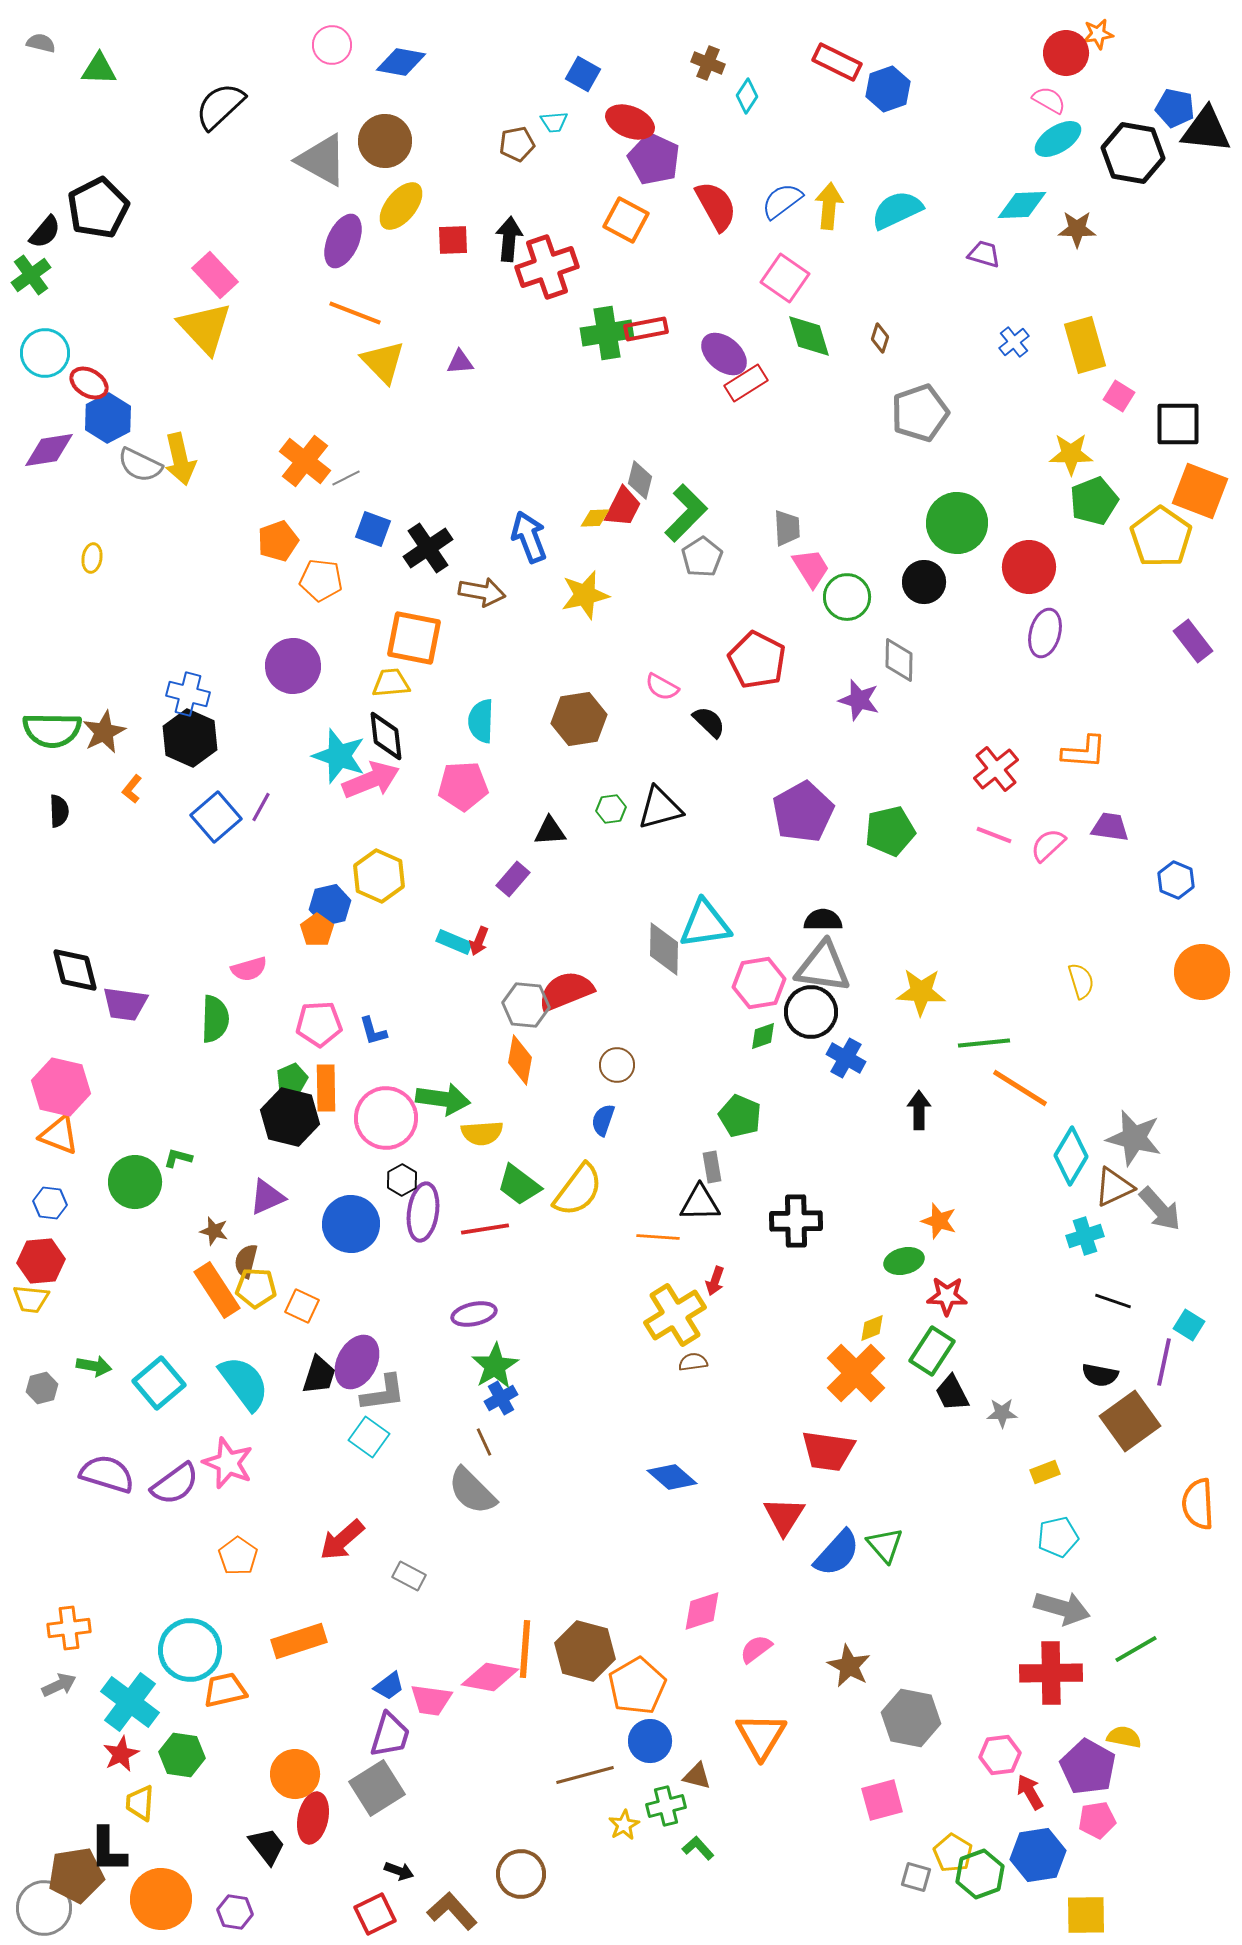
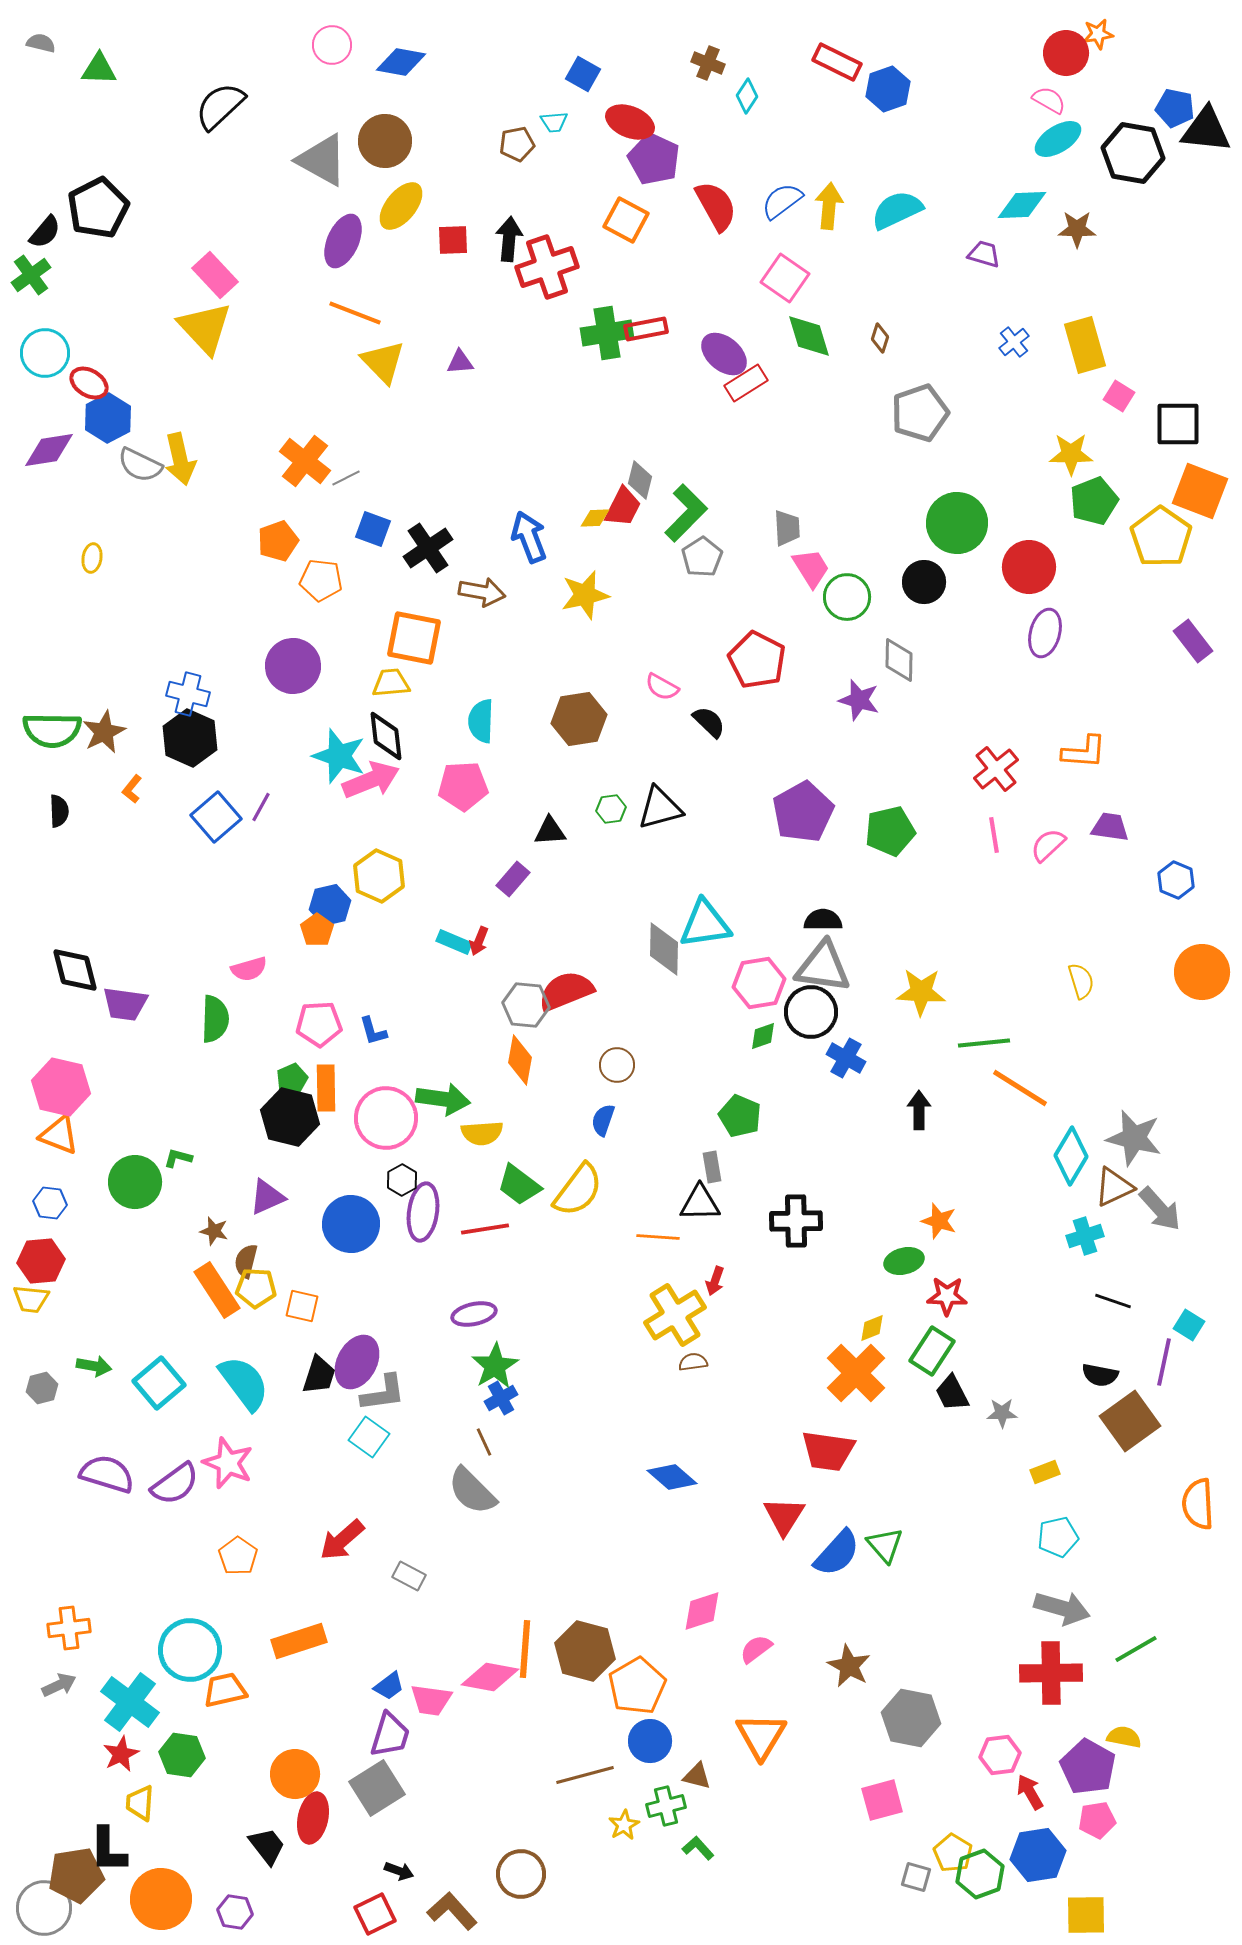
pink line at (994, 835): rotated 60 degrees clockwise
orange square at (302, 1306): rotated 12 degrees counterclockwise
